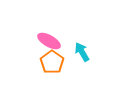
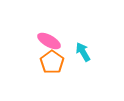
cyan arrow: moved 1 px right
